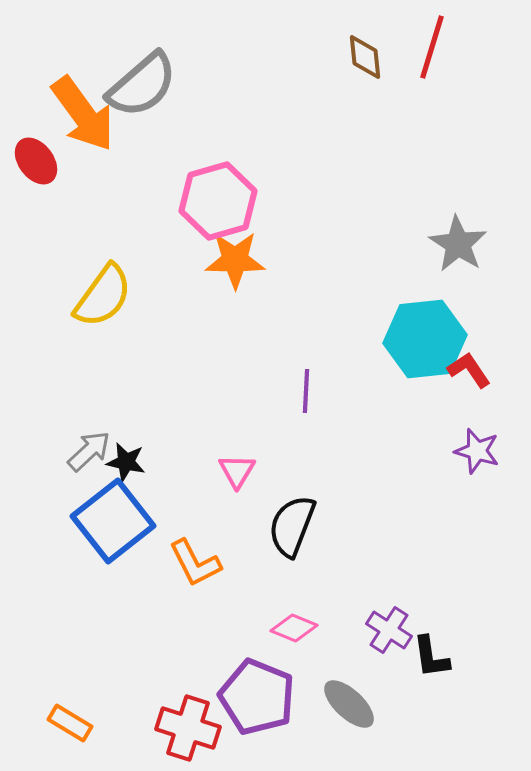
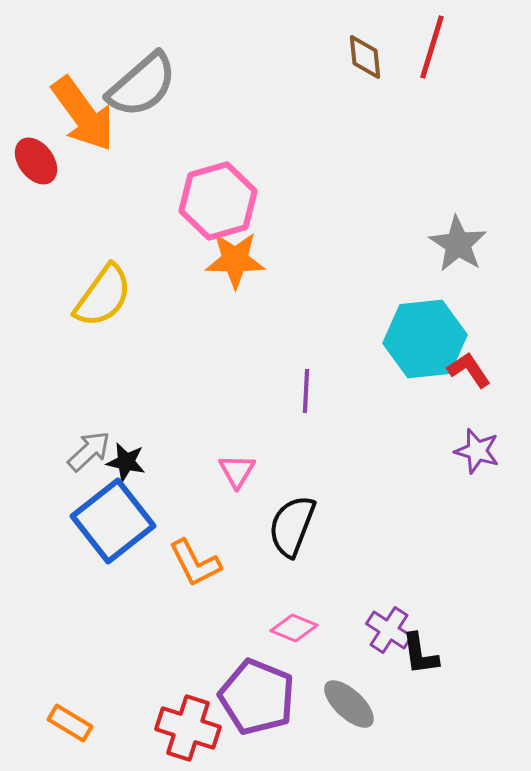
black L-shape: moved 11 px left, 3 px up
